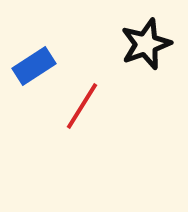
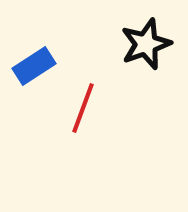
red line: moved 1 px right, 2 px down; rotated 12 degrees counterclockwise
